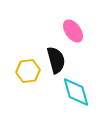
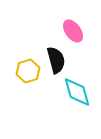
yellow hexagon: rotated 10 degrees counterclockwise
cyan diamond: moved 1 px right
